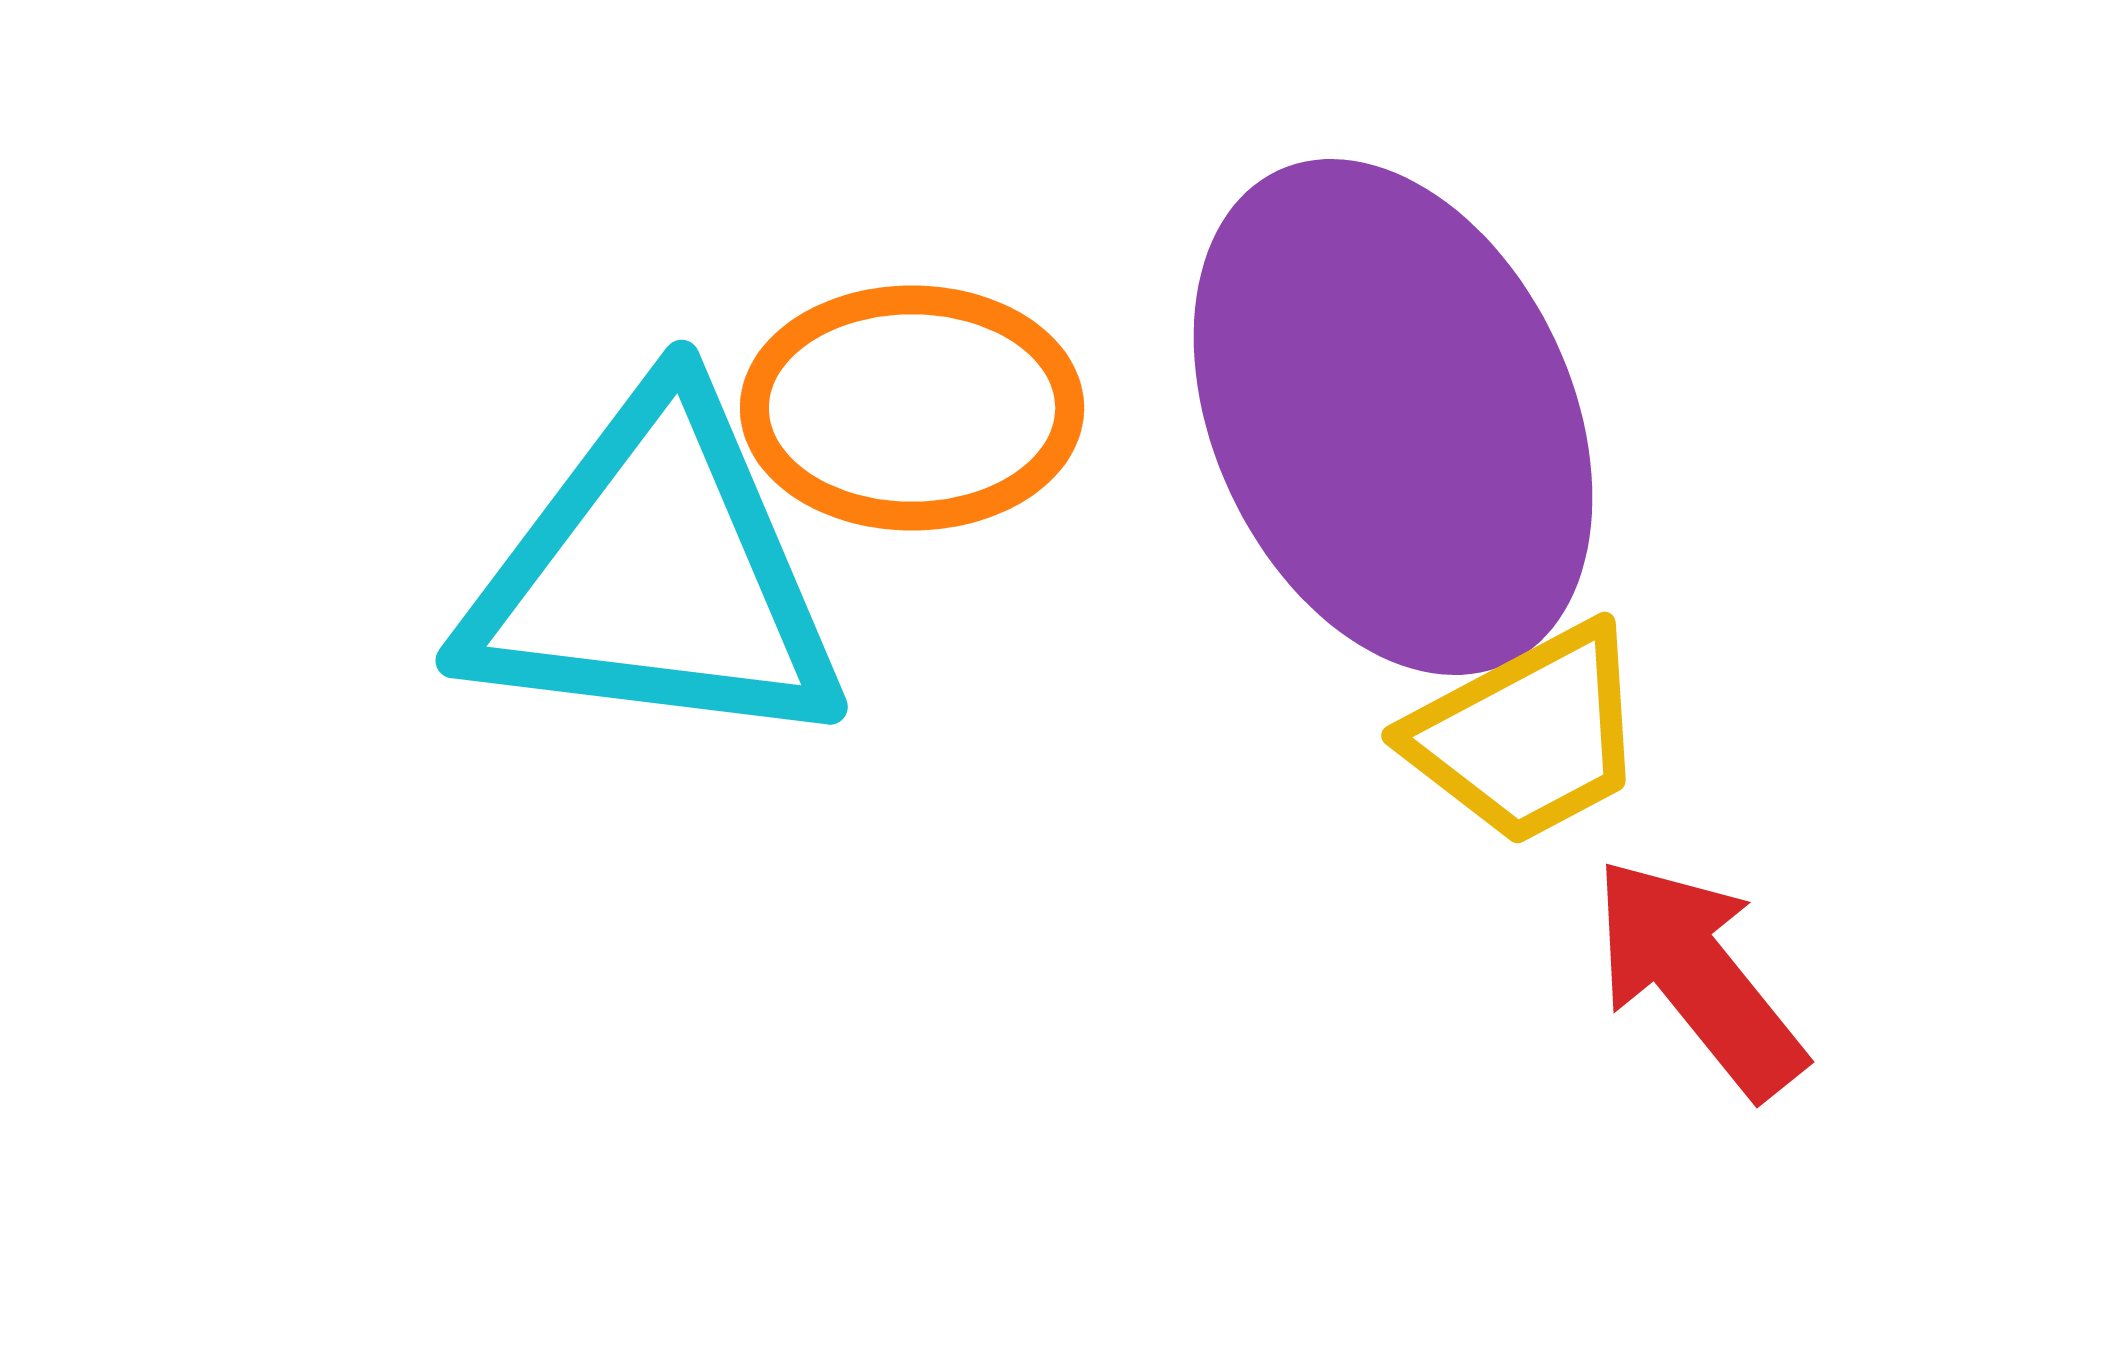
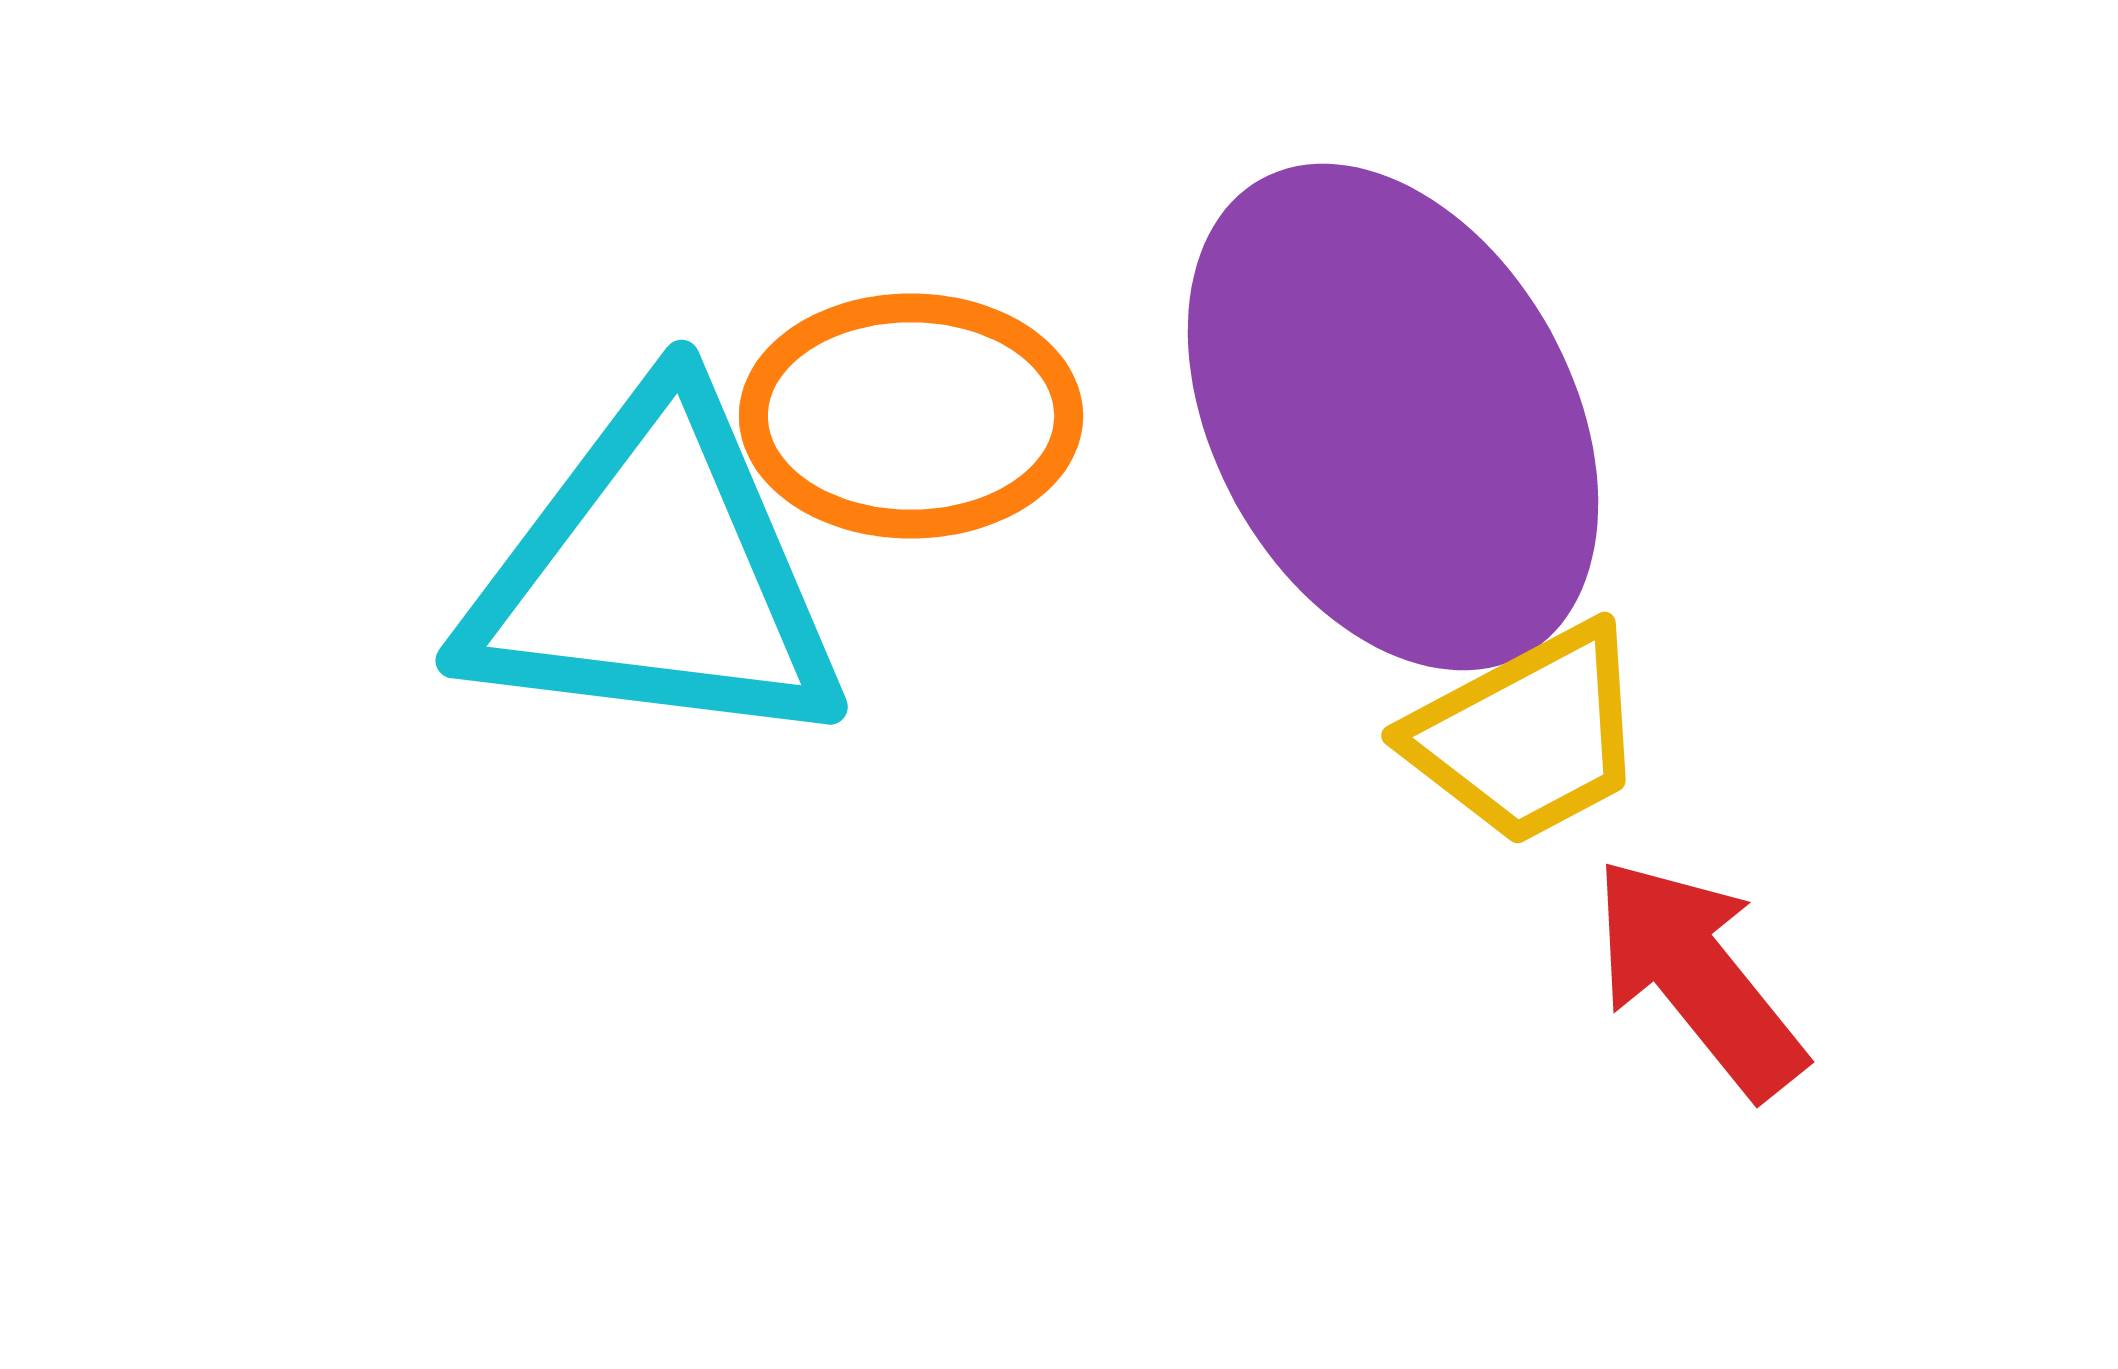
orange ellipse: moved 1 px left, 8 px down
purple ellipse: rotated 4 degrees counterclockwise
